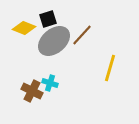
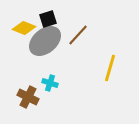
brown line: moved 4 px left
gray ellipse: moved 9 px left
brown cross: moved 4 px left, 6 px down
